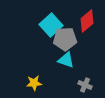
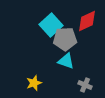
red diamond: rotated 15 degrees clockwise
cyan triangle: moved 1 px down
yellow star: rotated 14 degrees counterclockwise
